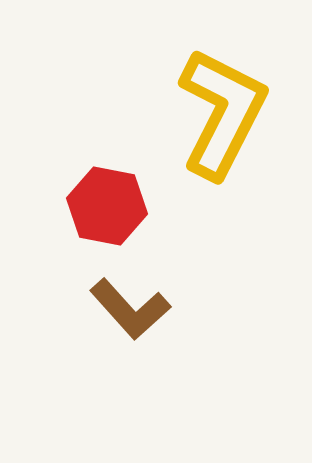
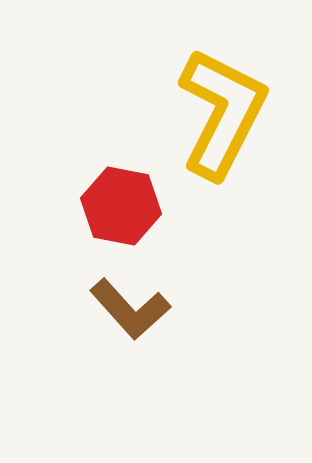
red hexagon: moved 14 px right
